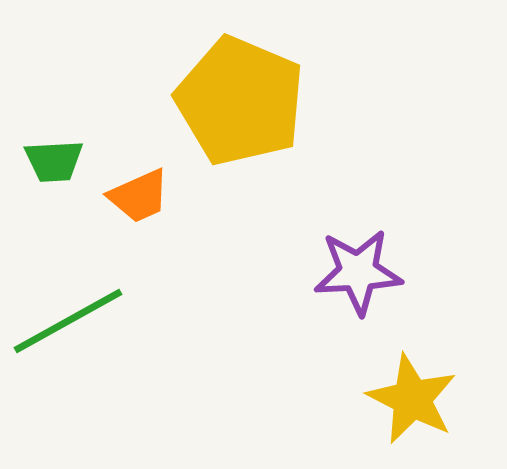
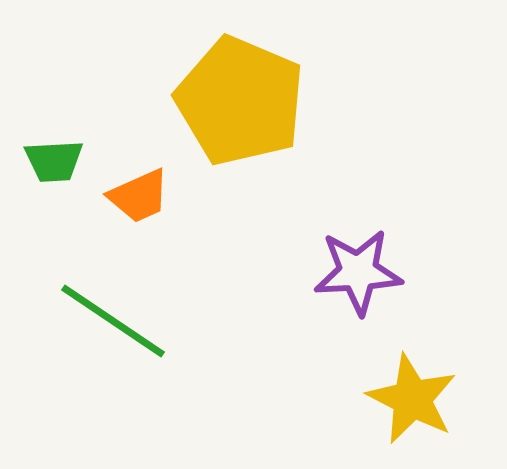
green line: moved 45 px right; rotated 63 degrees clockwise
